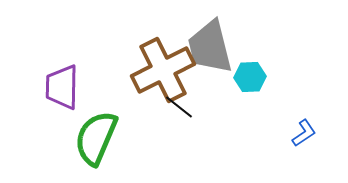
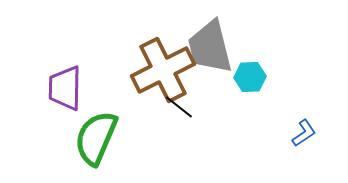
purple trapezoid: moved 3 px right, 1 px down
